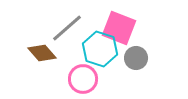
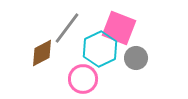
gray line: rotated 12 degrees counterclockwise
cyan hexagon: rotated 16 degrees clockwise
brown diamond: rotated 76 degrees counterclockwise
